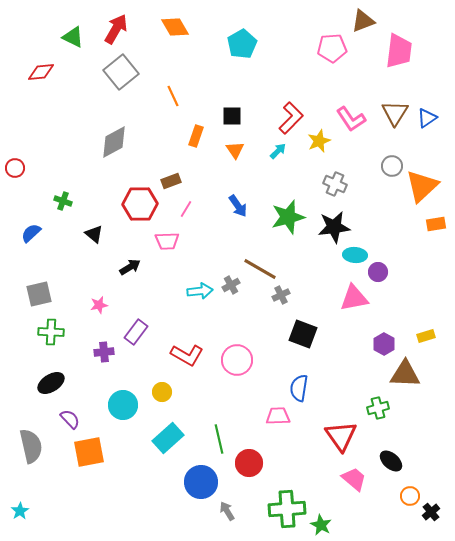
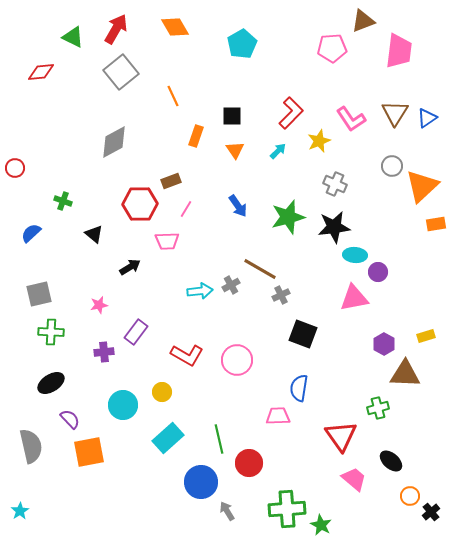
red L-shape at (291, 118): moved 5 px up
